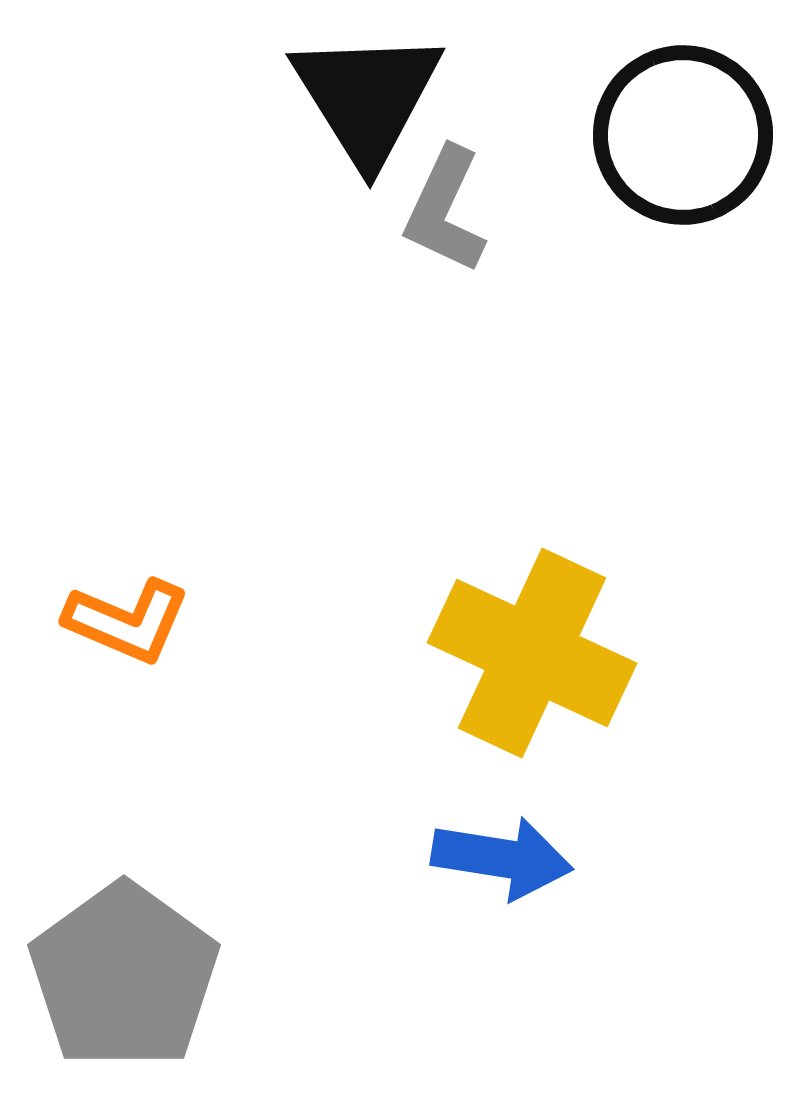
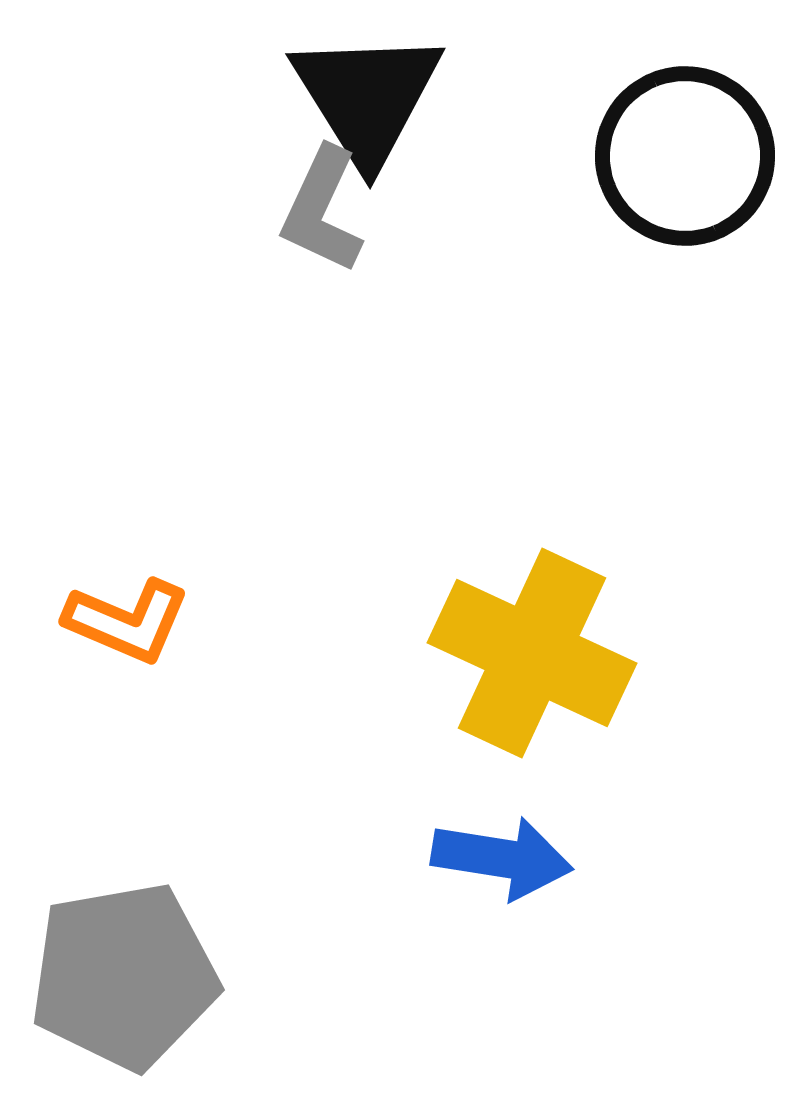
black circle: moved 2 px right, 21 px down
gray L-shape: moved 123 px left
gray pentagon: rotated 26 degrees clockwise
